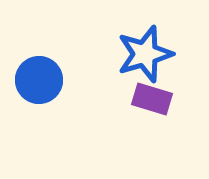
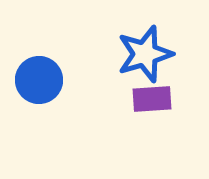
purple rectangle: rotated 21 degrees counterclockwise
